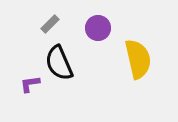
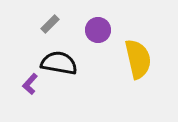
purple circle: moved 2 px down
black semicircle: rotated 123 degrees clockwise
purple L-shape: rotated 40 degrees counterclockwise
